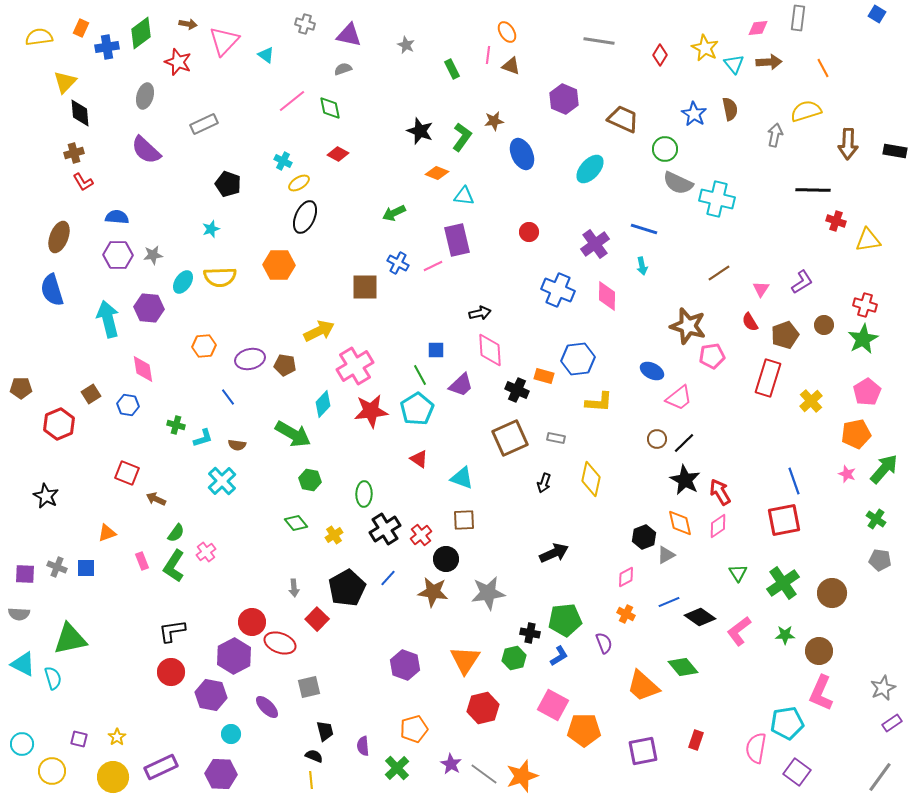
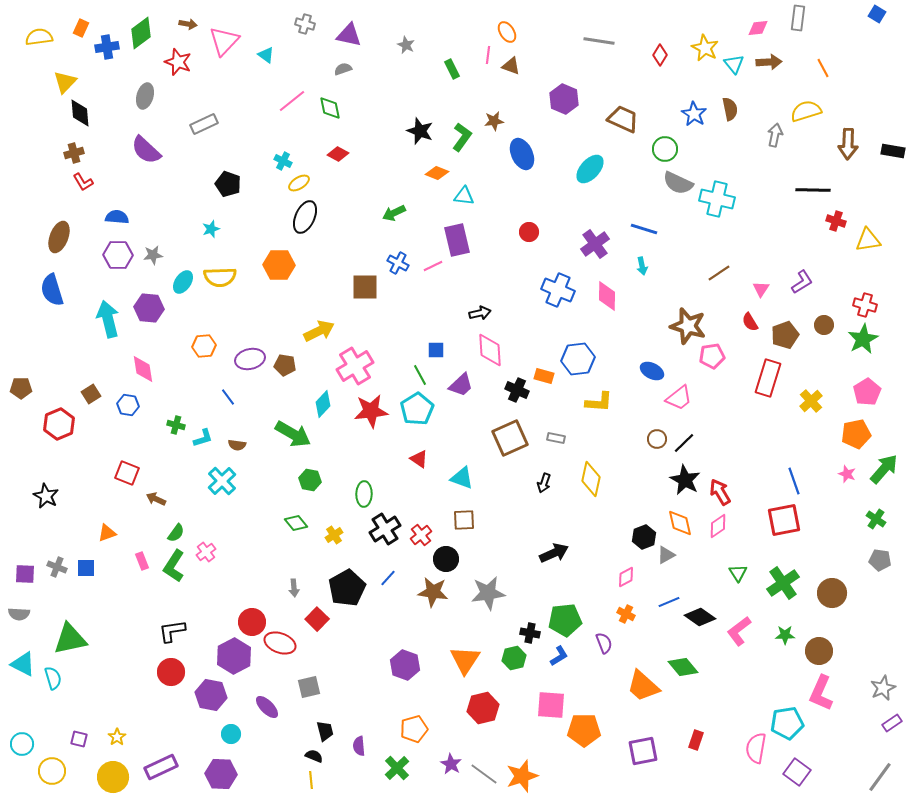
black rectangle at (895, 151): moved 2 px left
pink square at (553, 705): moved 2 px left; rotated 24 degrees counterclockwise
purple semicircle at (363, 746): moved 4 px left
